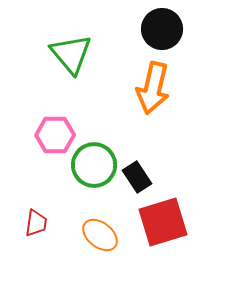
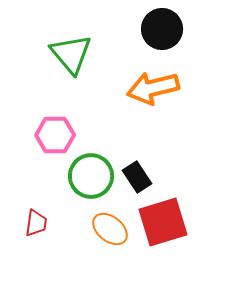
orange arrow: rotated 63 degrees clockwise
green circle: moved 3 px left, 11 px down
orange ellipse: moved 10 px right, 6 px up
